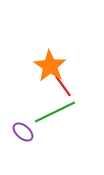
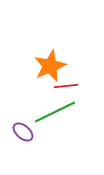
orange star: rotated 16 degrees clockwise
red line: moved 3 px right; rotated 60 degrees counterclockwise
